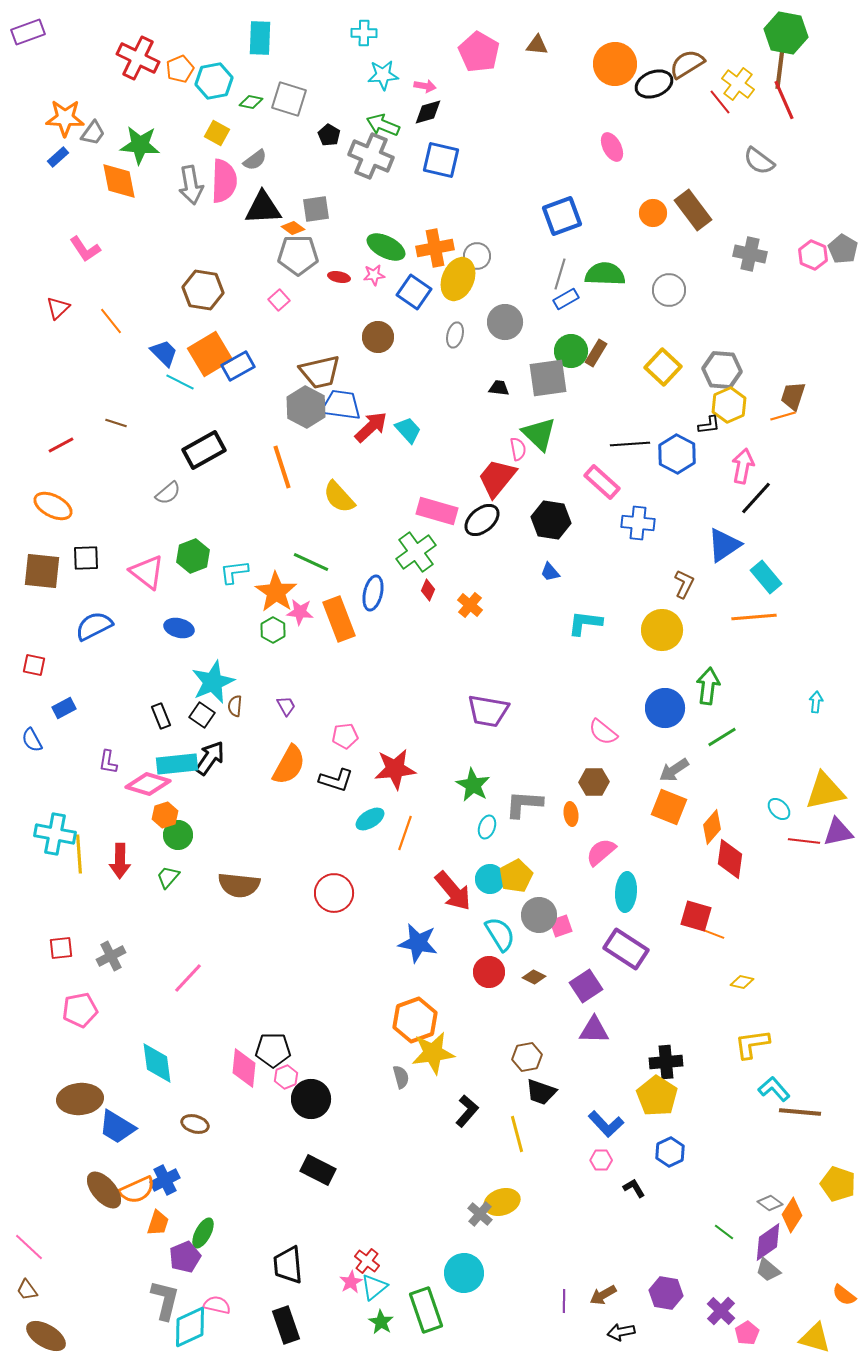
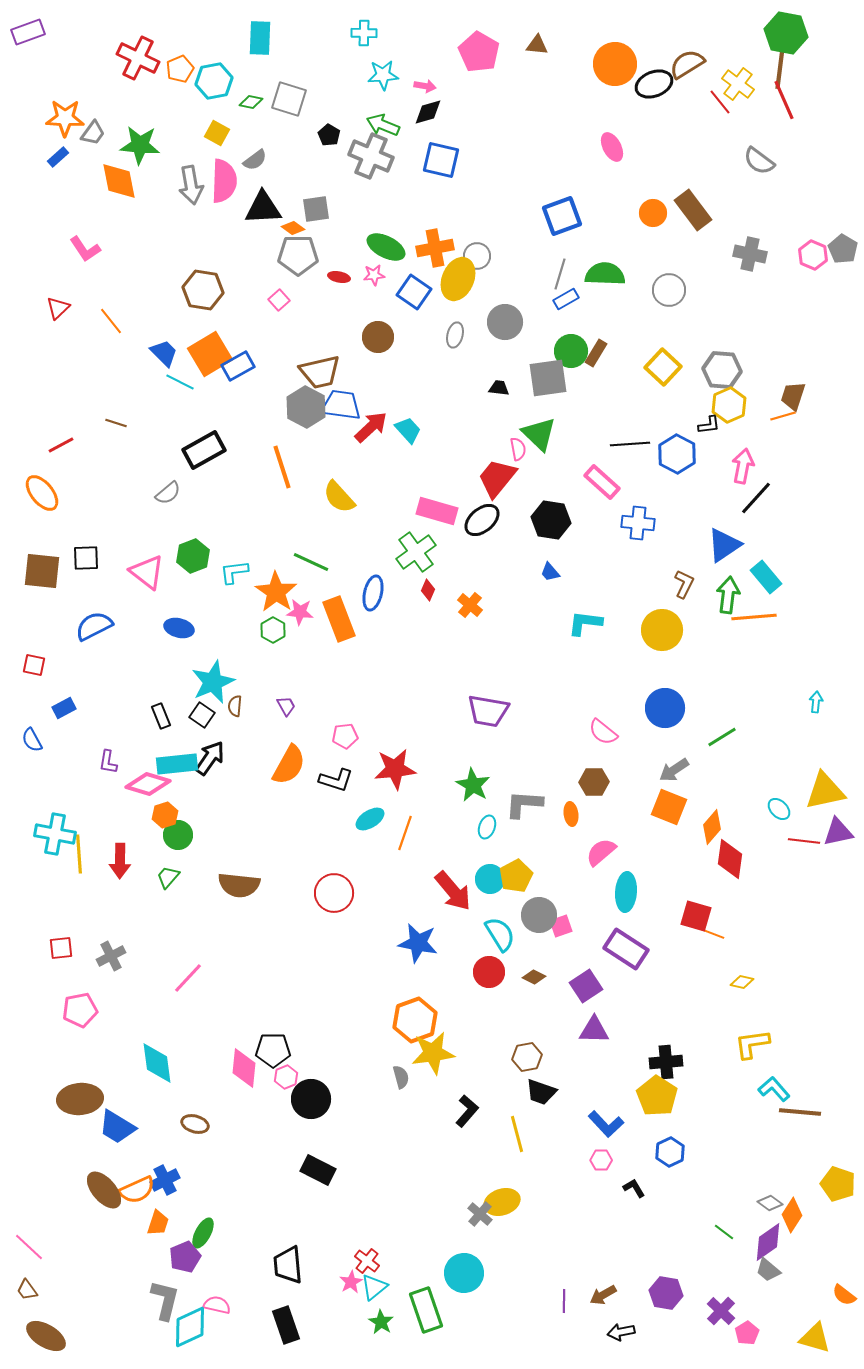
orange ellipse at (53, 506): moved 11 px left, 13 px up; rotated 24 degrees clockwise
green arrow at (708, 686): moved 20 px right, 91 px up
